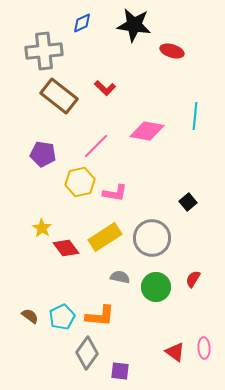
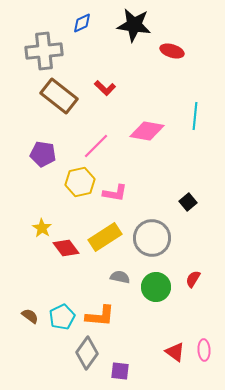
pink ellipse: moved 2 px down
